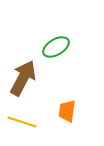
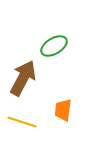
green ellipse: moved 2 px left, 1 px up
orange trapezoid: moved 4 px left, 1 px up
